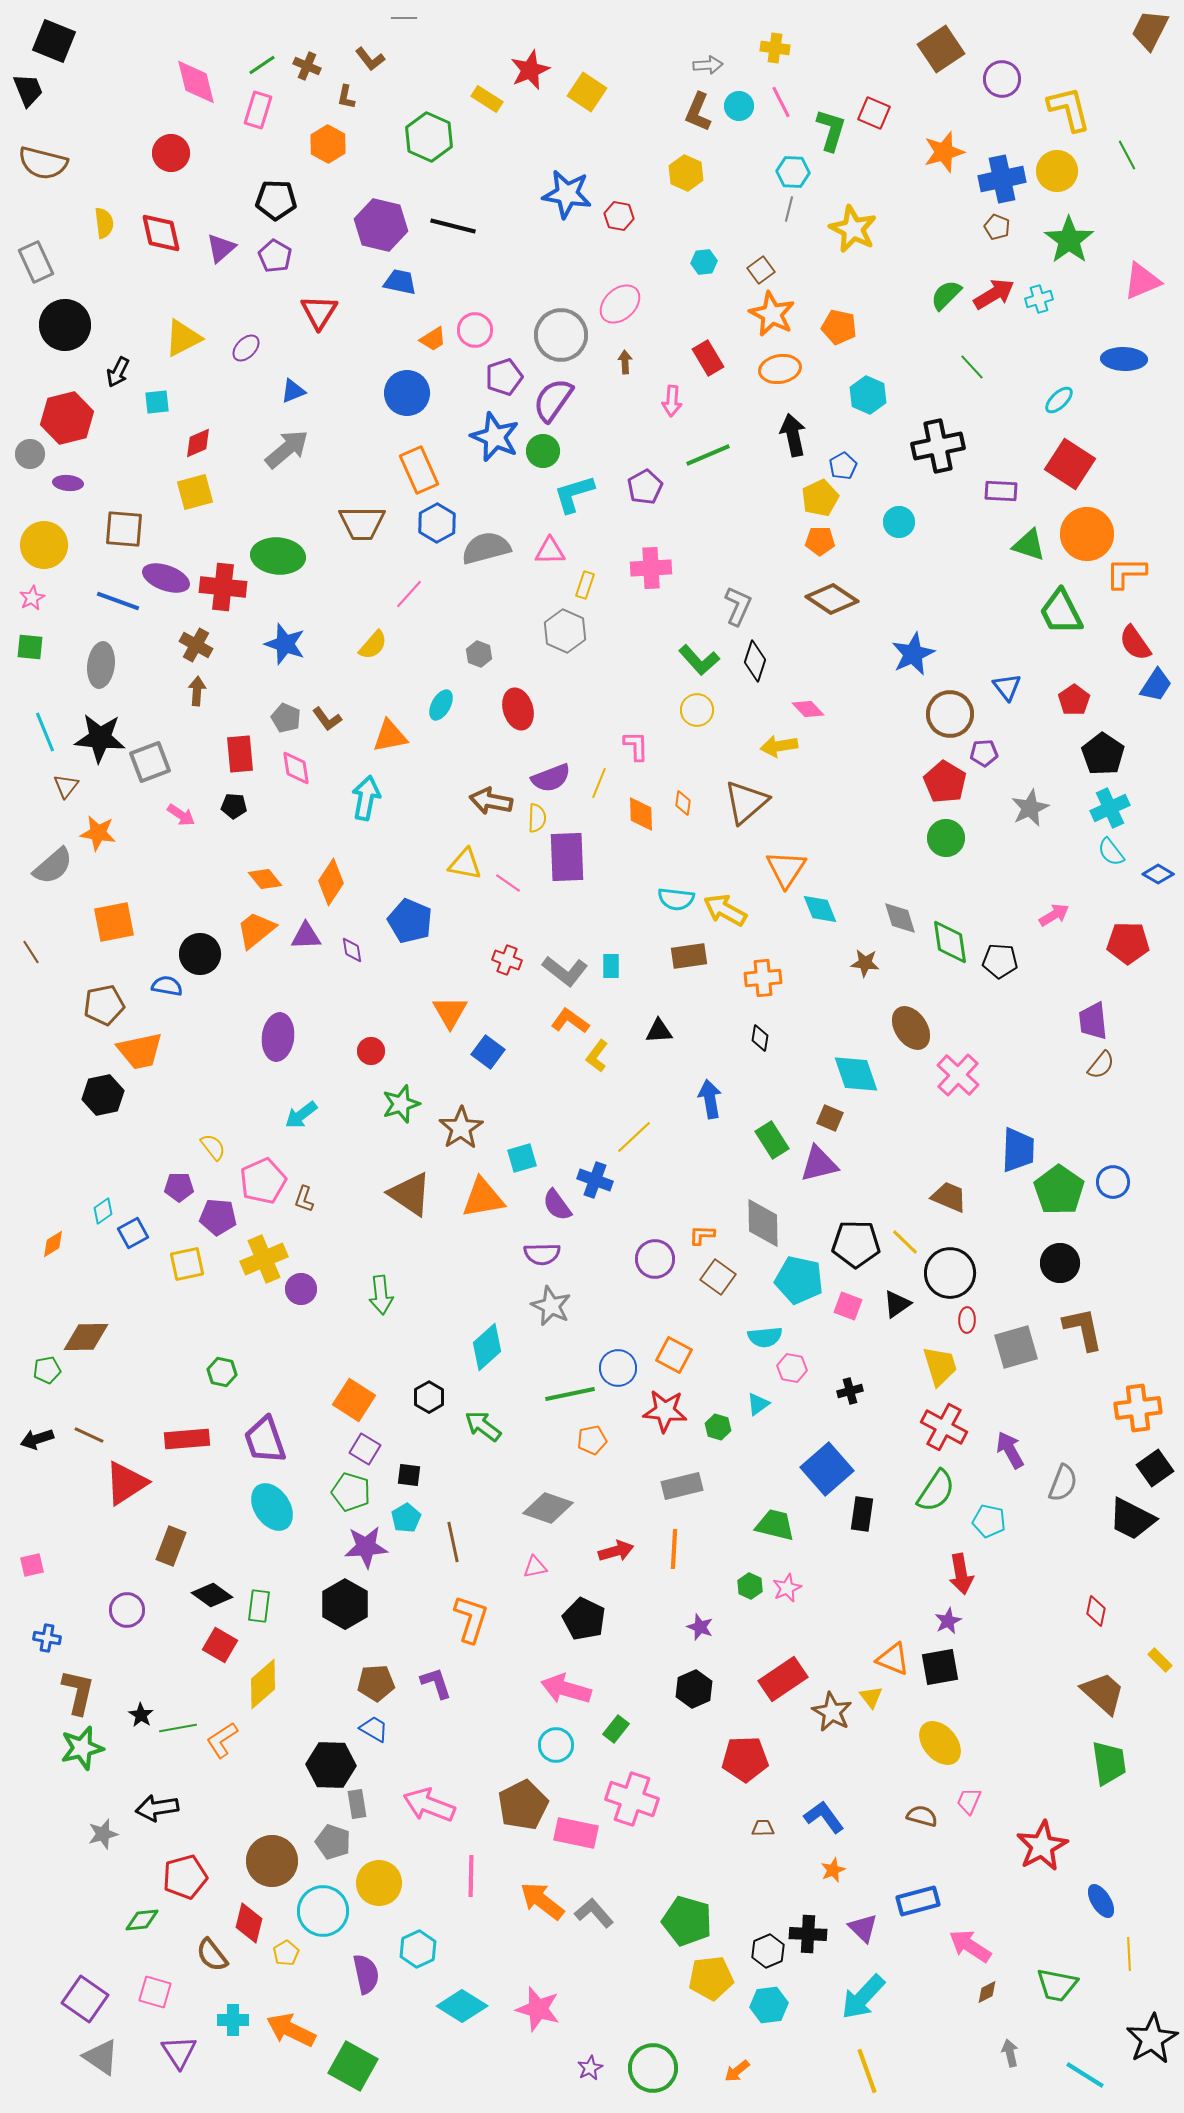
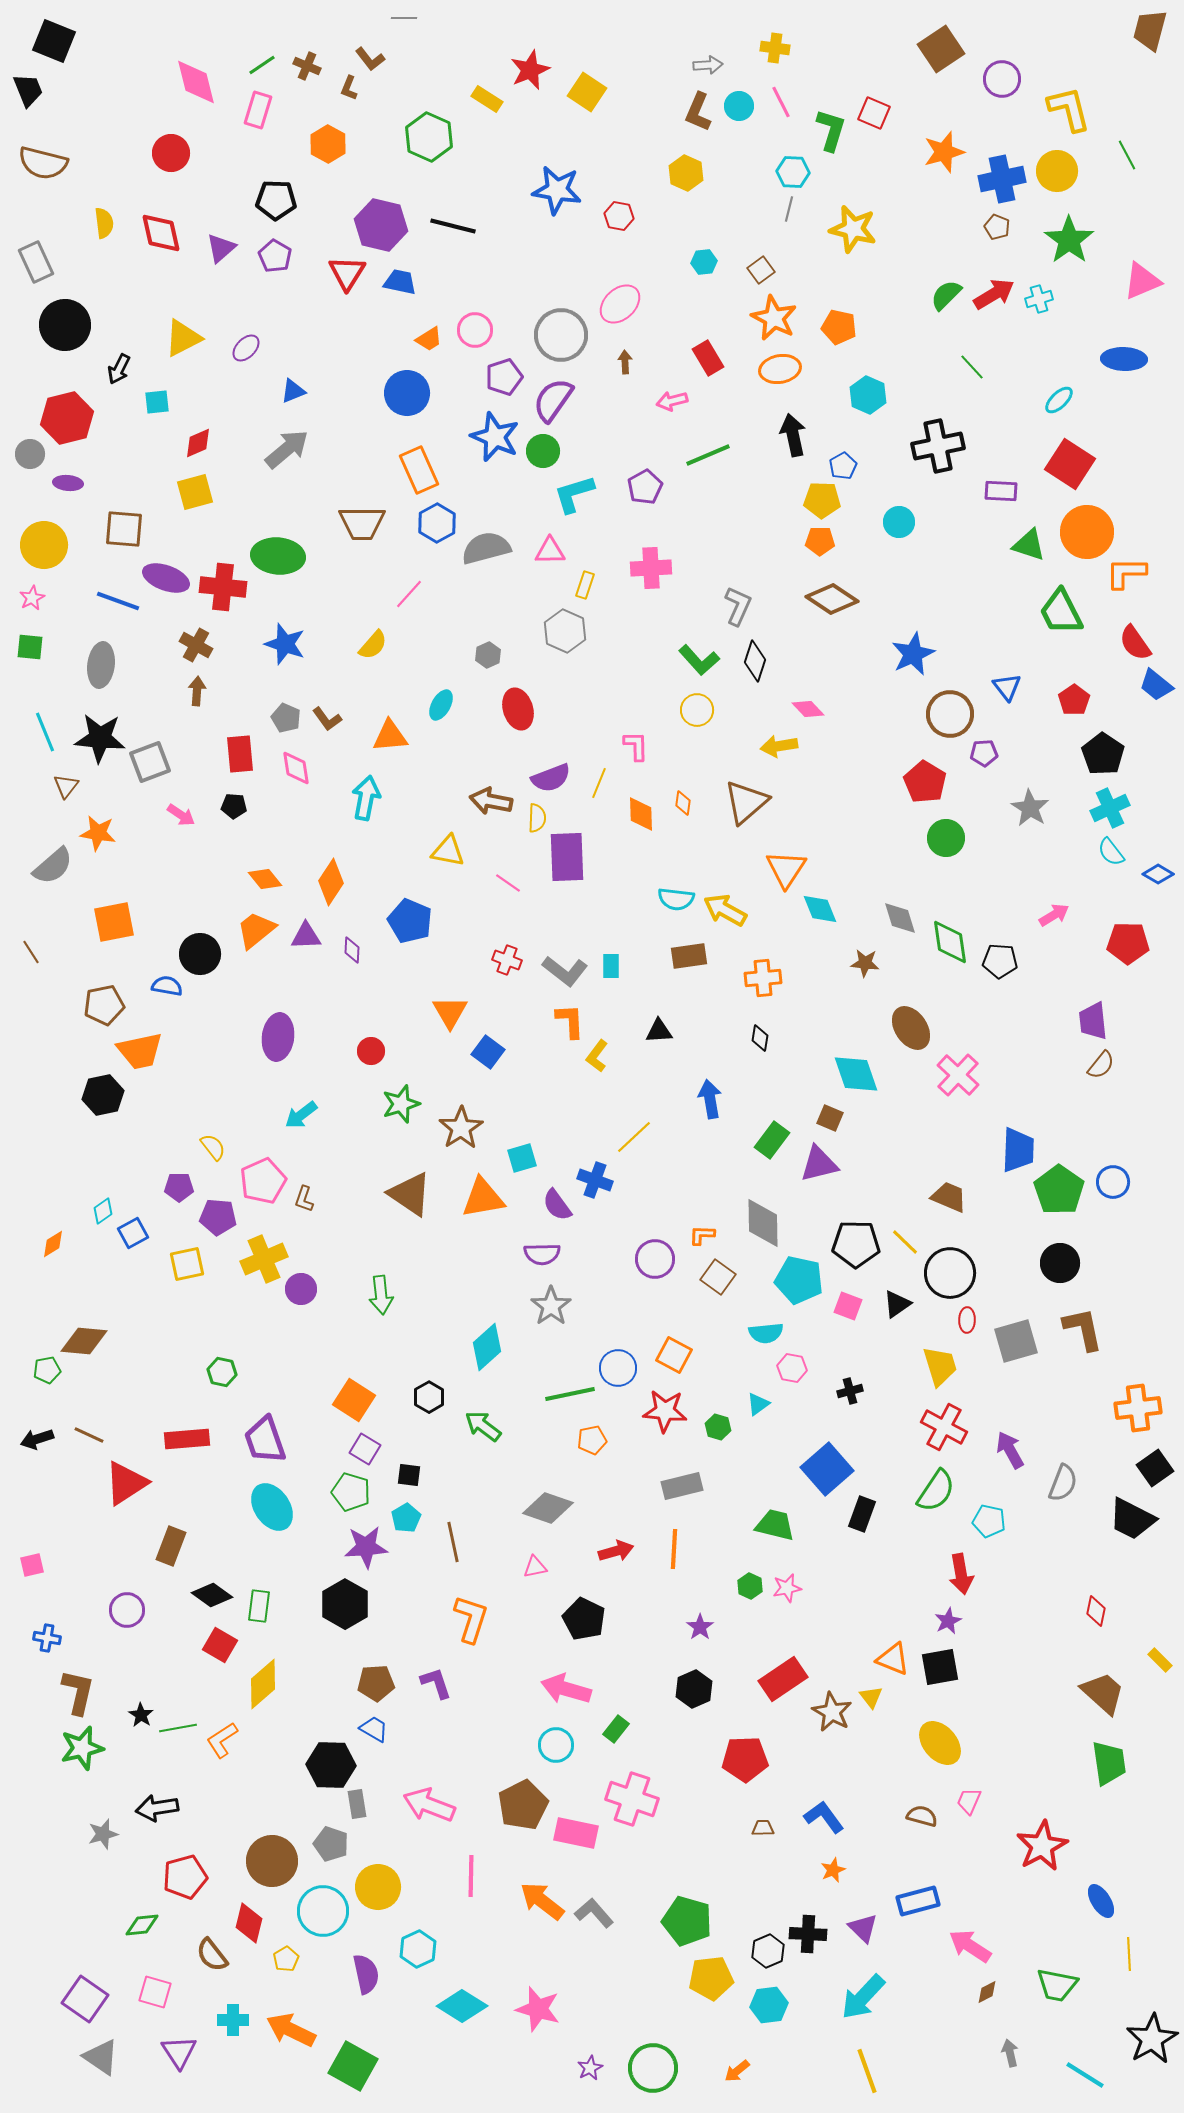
brown trapezoid at (1150, 30): rotated 12 degrees counterclockwise
brown L-shape at (346, 97): moved 3 px right, 9 px up; rotated 10 degrees clockwise
blue star at (567, 194): moved 10 px left, 4 px up
yellow star at (853, 229): rotated 12 degrees counterclockwise
red triangle at (319, 312): moved 28 px right, 39 px up
orange star at (772, 314): moved 2 px right, 4 px down
orange trapezoid at (433, 339): moved 4 px left
black arrow at (118, 372): moved 1 px right, 3 px up
pink arrow at (672, 401): rotated 72 degrees clockwise
yellow pentagon at (820, 498): moved 2 px right, 2 px down; rotated 27 degrees clockwise
orange circle at (1087, 534): moved 2 px up
gray hexagon at (479, 654): moved 9 px right, 1 px down; rotated 15 degrees clockwise
blue trapezoid at (1156, 685): rotated 96 degrees clockwise
orange triangle at (390, 736): rotated 6 degrees clockwise
red pentagon at (945, 782): moved 20 px left
gray star at (1030, 808): rotated 15 degrees counterclockwise
yellow triangle at (465, 864): moved 17 px left, 13 px up
purple diamond at (352, 950): rotated 12 degrees clockwise
orange L-shape at (570, 1021): rotated 51 degrees clockwise
green rectangle at (772, 1140): rotated 69 degrees clockwise
gray star at (551, 1306): rotated 12 degrees clockwise
brown diamond at (86, 1337): moved 2 px left, 4 px down; rotated 6 degrees clockwise
cyan semicircle at (765, 1337): moved 1 px right, 4 px up
gray square at (1016, 1347): moved 6 px up
black rectangle at (862, 1514): rotated 12 degrees clockwise
pink star at (787, 1588): rotated 12 degrees clockwise
purple star at (700, 1627): rotated 16 degrees clockwise
gray pentagon at (333, 1842): moved 2 px left, 2 px down
yellow circle at (379, 1883): moved 1 px left, 4 px down
green diamond at (142, 1920): moved 5 px down
yellow pentagon at (286, 1953): moved 6 px down
